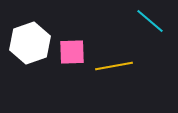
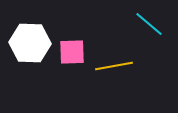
cyan line: moved 1 px left, 3 px down
white hexagon: rotated 21 degrees clockwise
